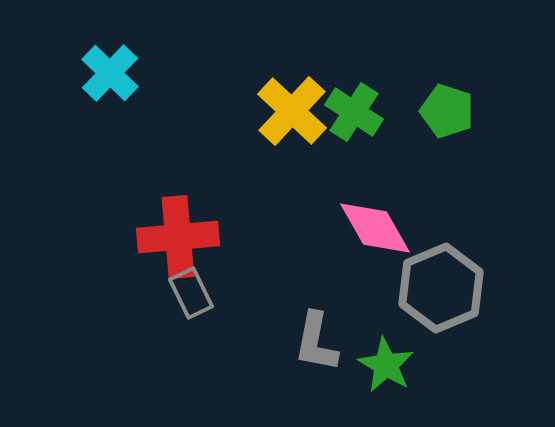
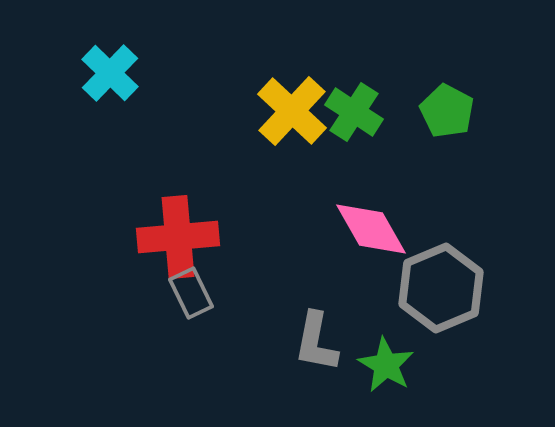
green pentagon: rotated 10 degrees clockwise
pink diamond: moved 4 px left, 1 px down
